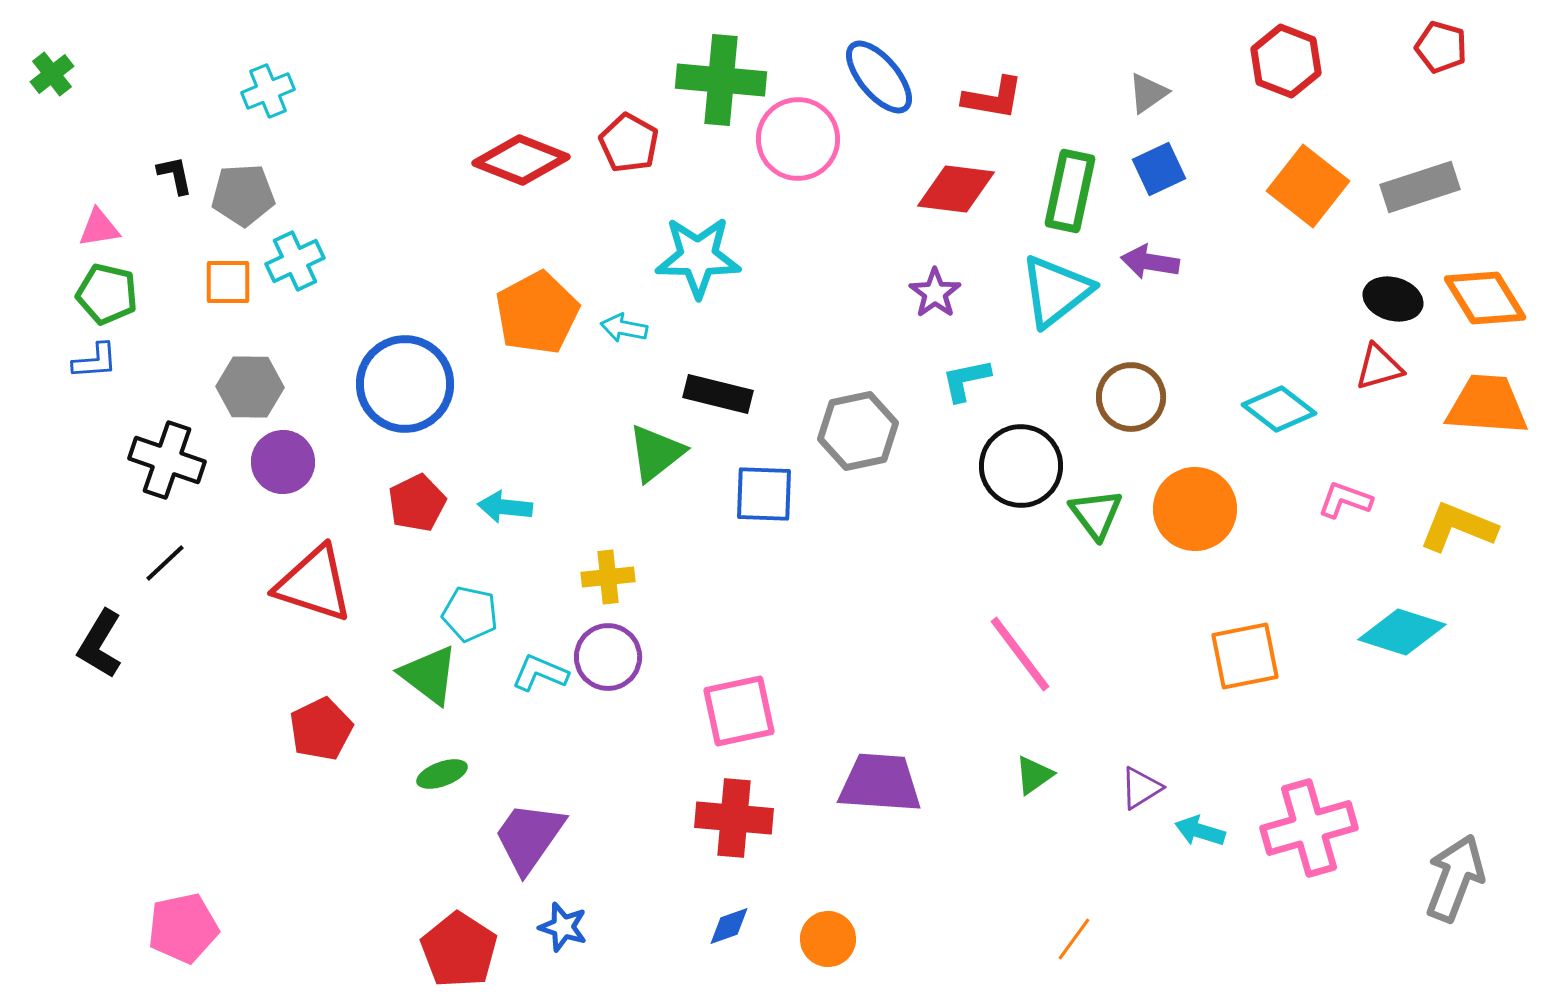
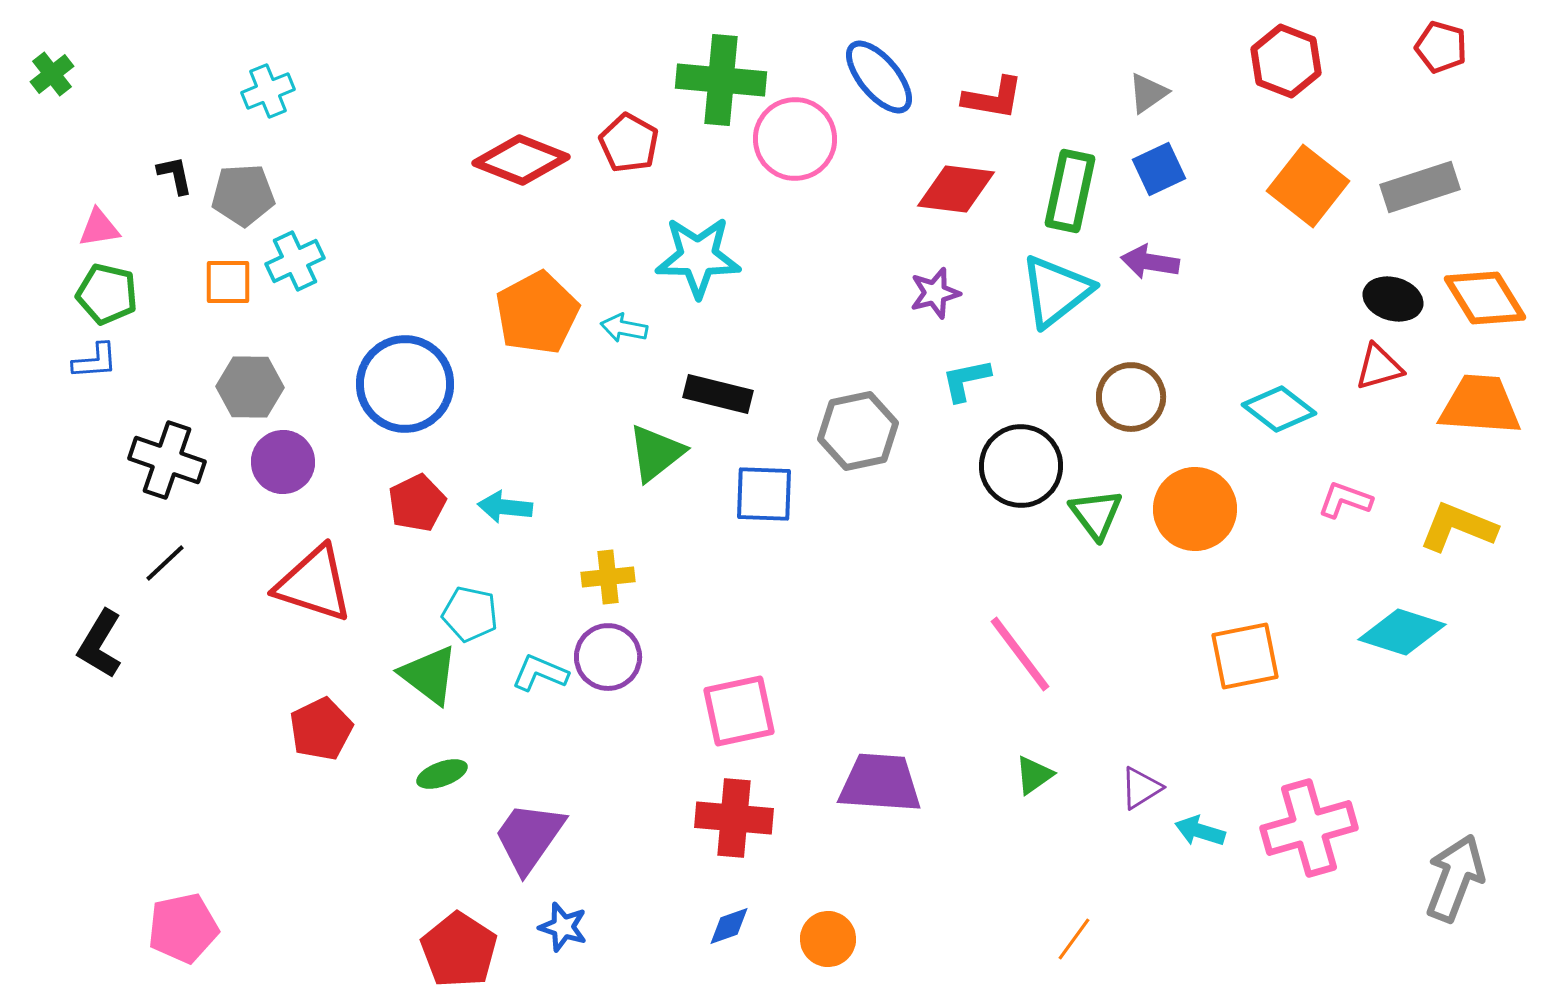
pink circle at (798, 139): moved 3 px left
purple star at (935, 293): rotated 21 degrees clockwise
orange trapezoid at (1487, 405): moved 7 px left
